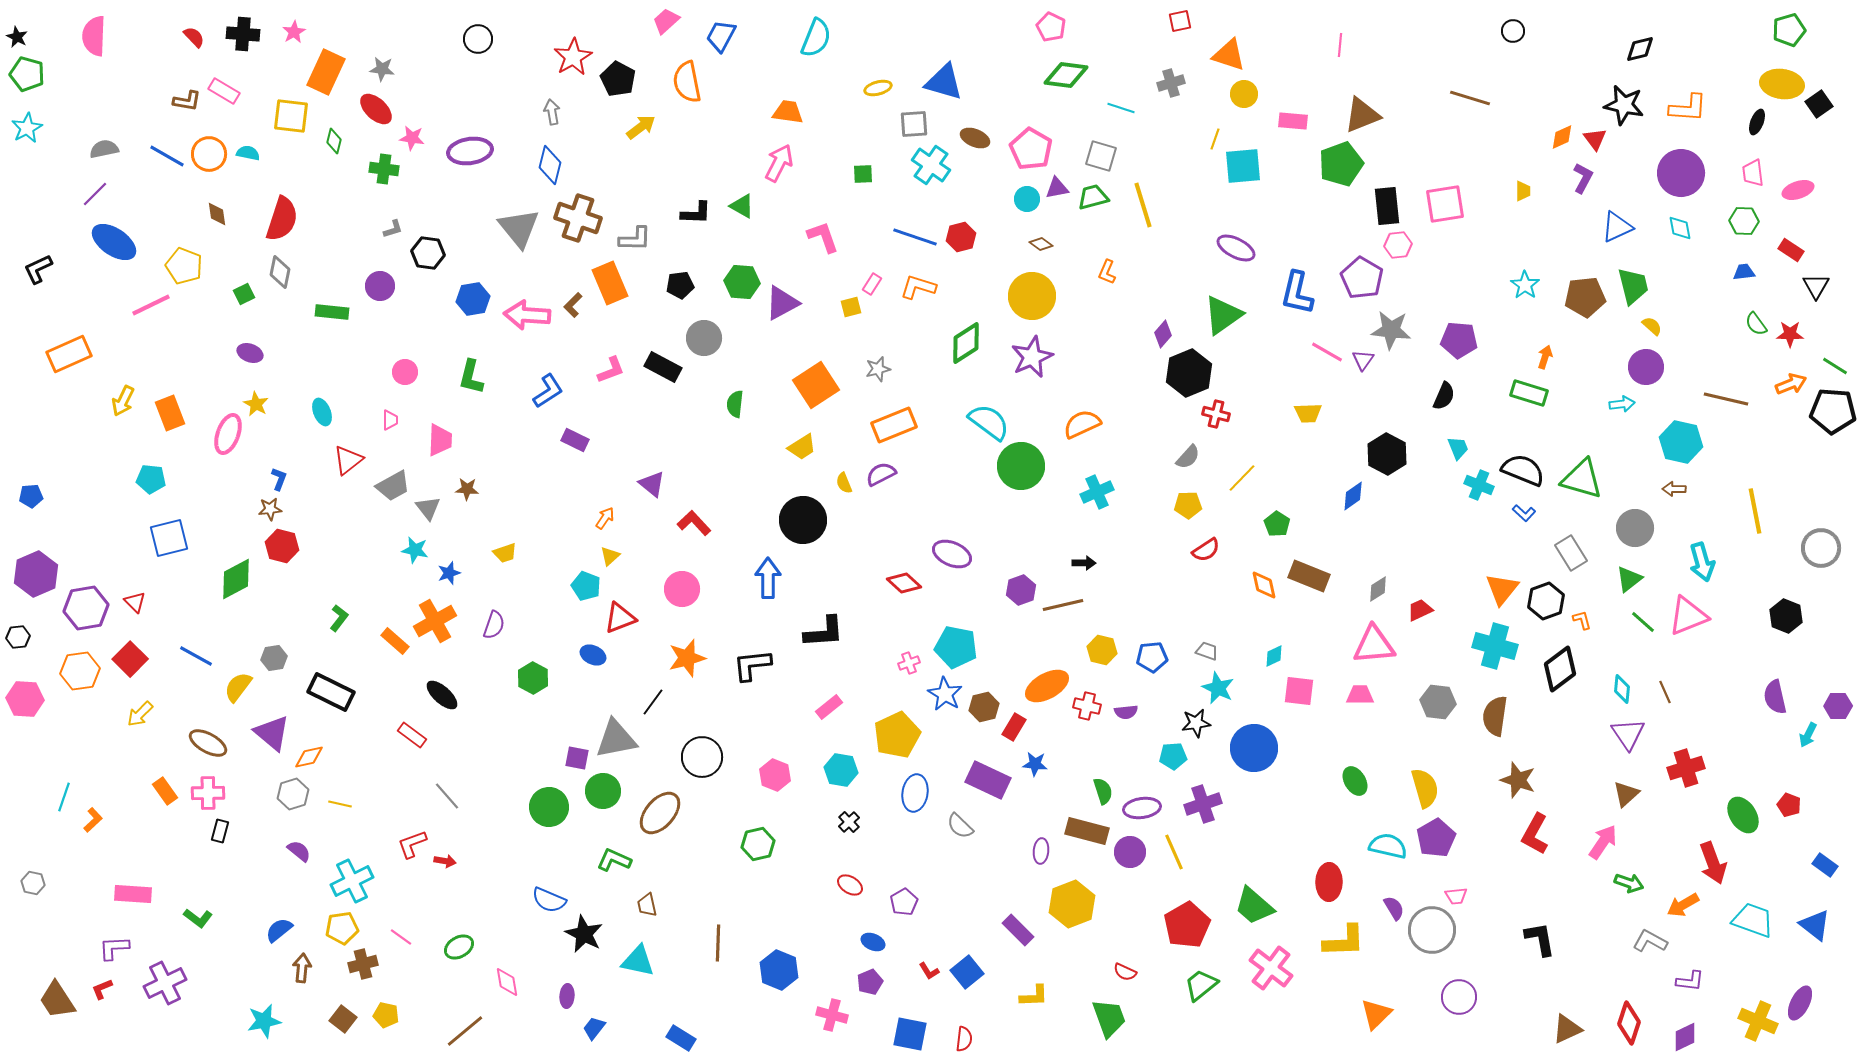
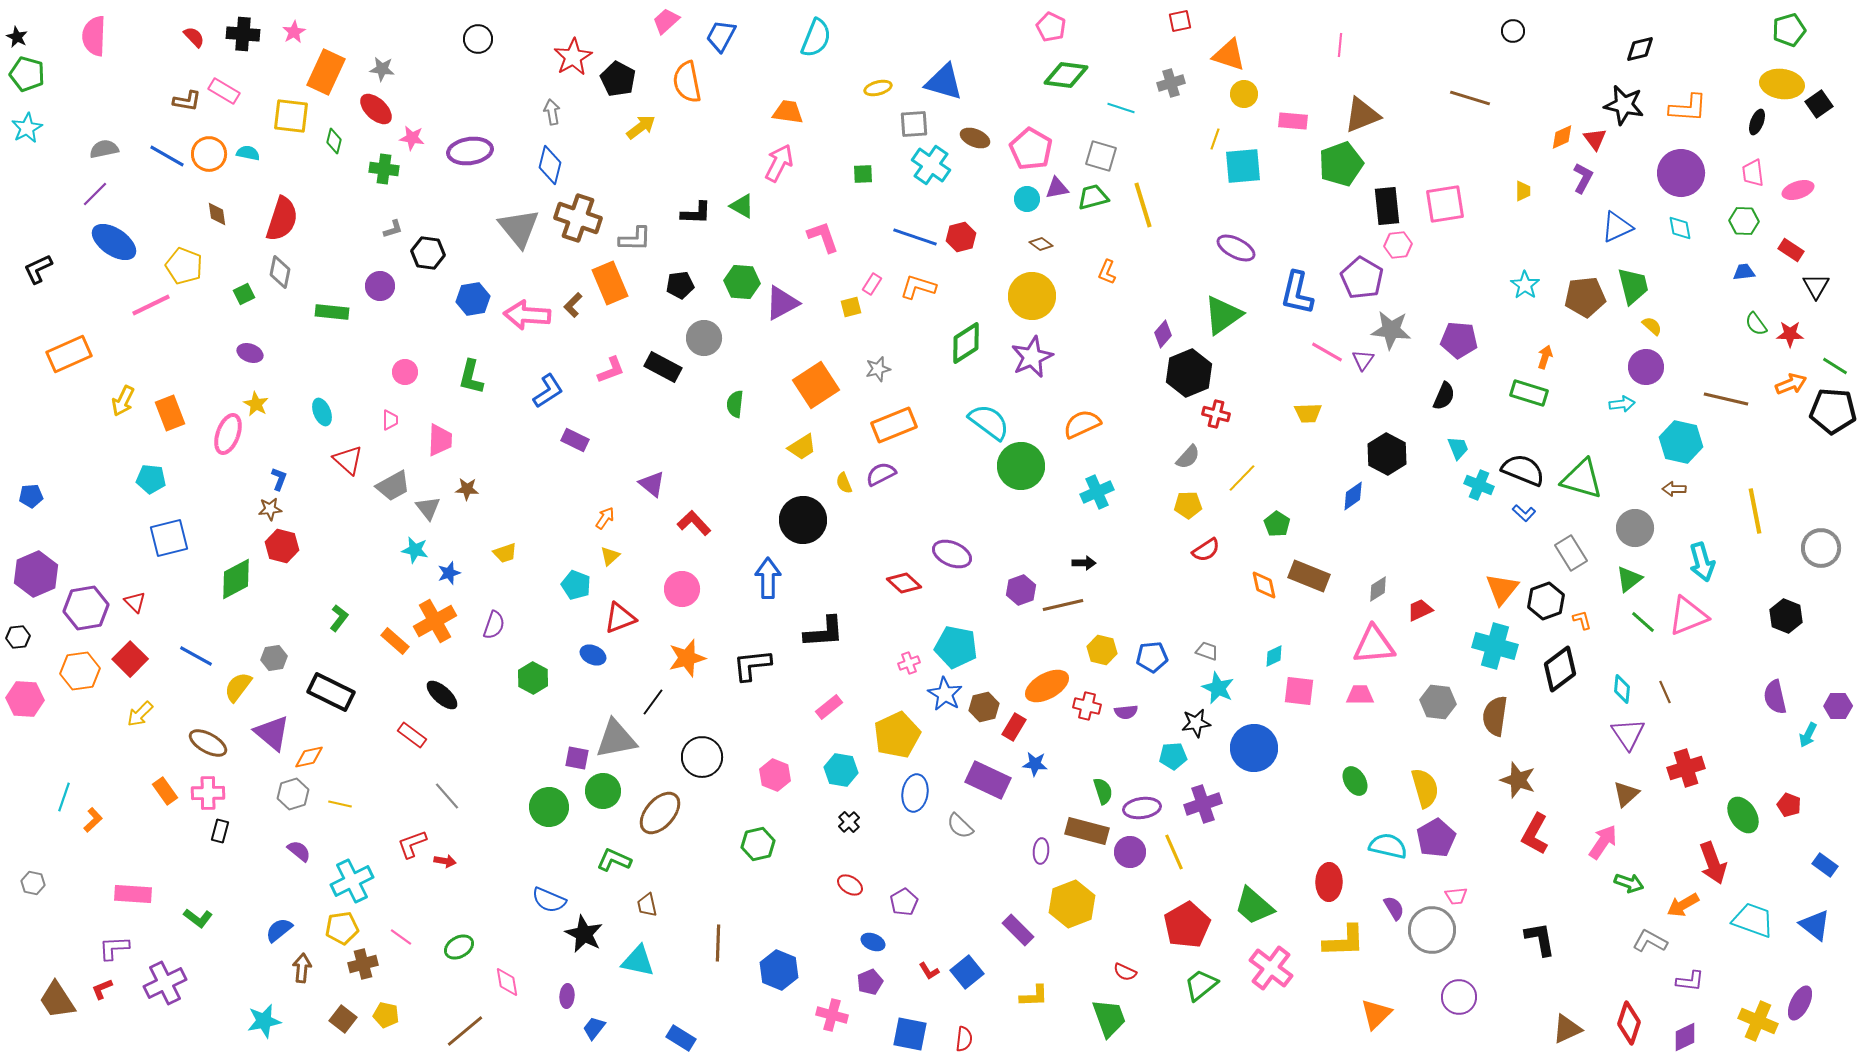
red triangle at (348, 460): rotated 40 degrees counterclockwise
cyan pentagon at (586, 586): moved 10 px left, 1 px up
